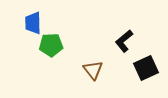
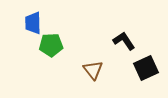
black L-shape: rotated 95 degrees clockwise
